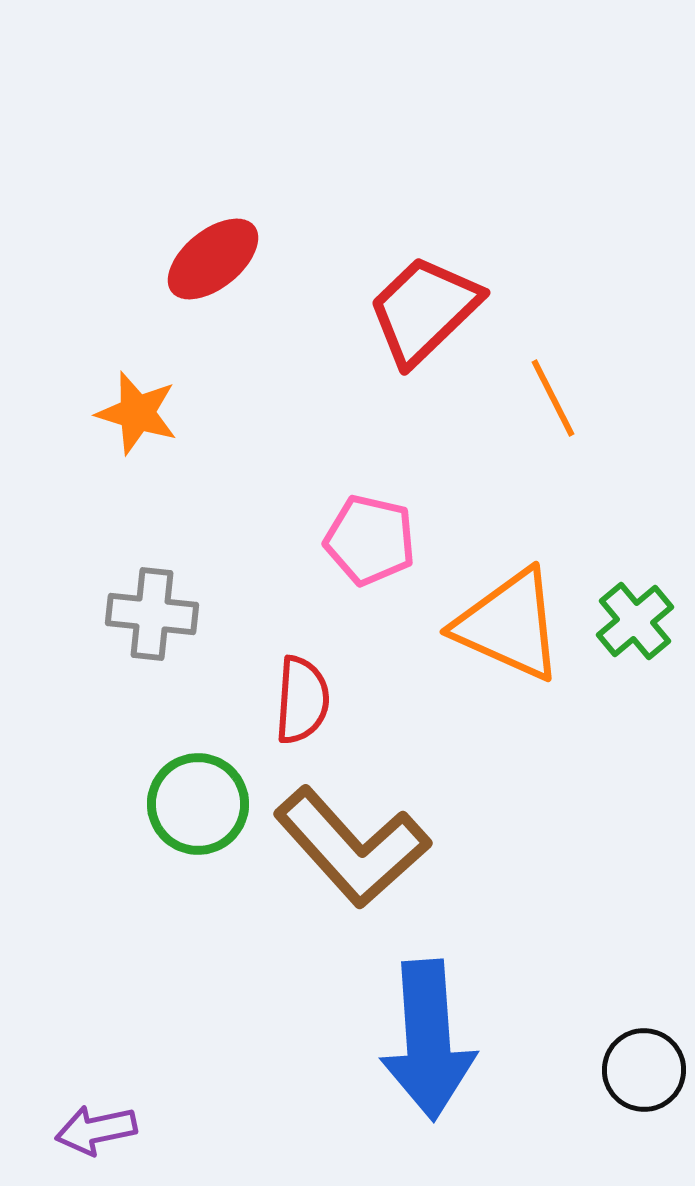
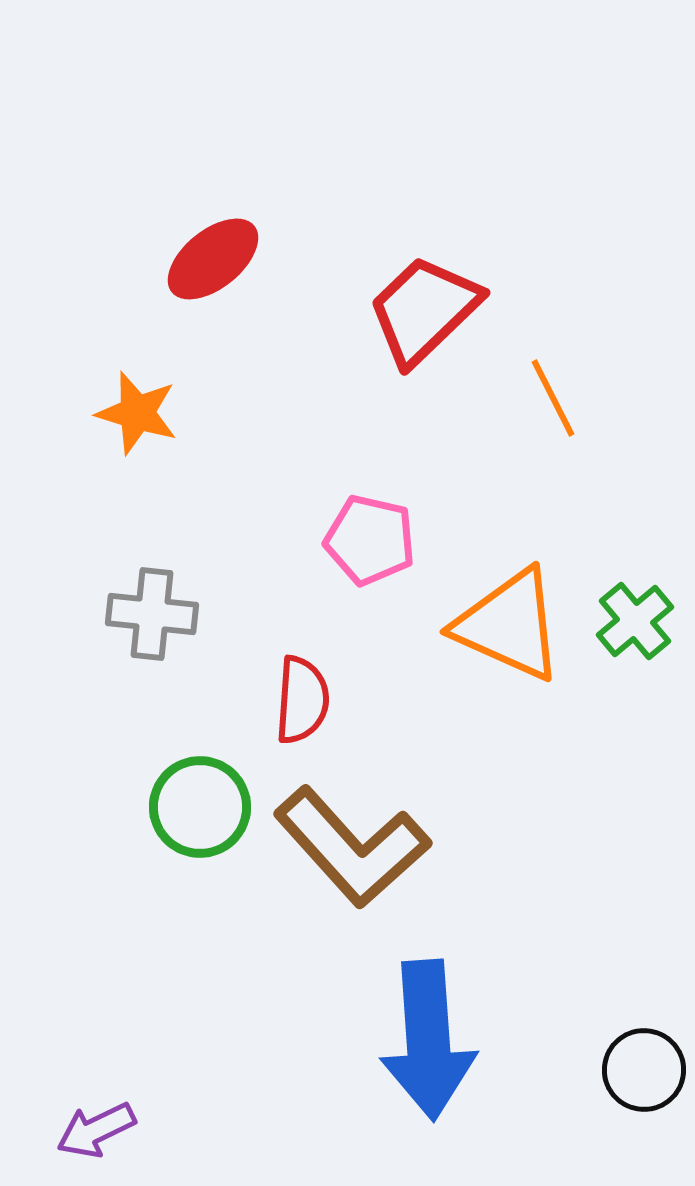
green circle: moved 2 px right, 3 px down
purple arrow: rotated 14 degrees counterclockwise
